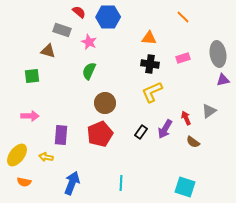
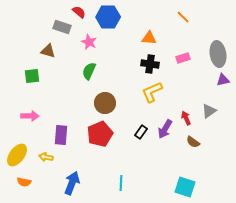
gray rectangle: moved 3 px up
